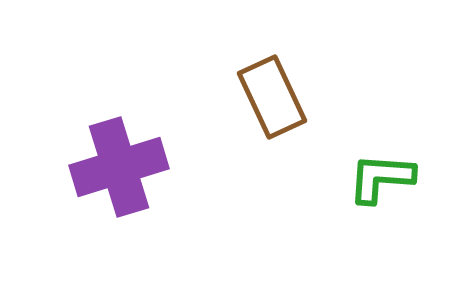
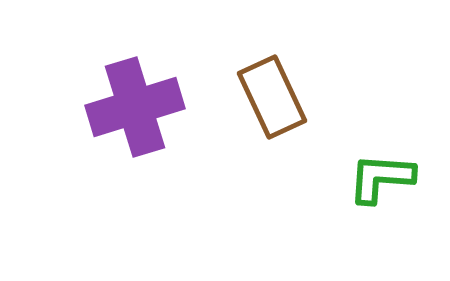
purple cross: moved 16 px right, 60 px up
